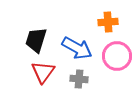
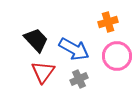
orange cross: rotated 12 degrees counterclockwise
black trapezoid: rotated 120 degrees clockwise
blue arrow: moved 3 px left, 1 px down
gray cross: rotated 30 degrees counterclockwise
